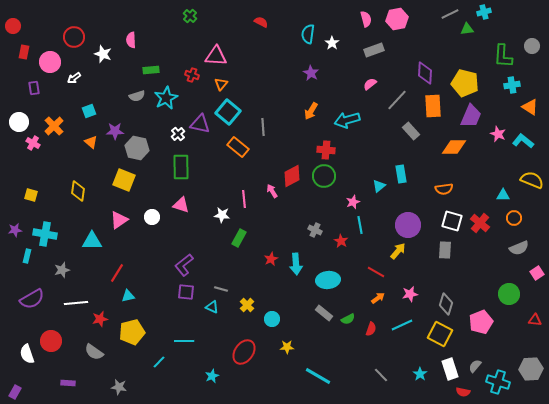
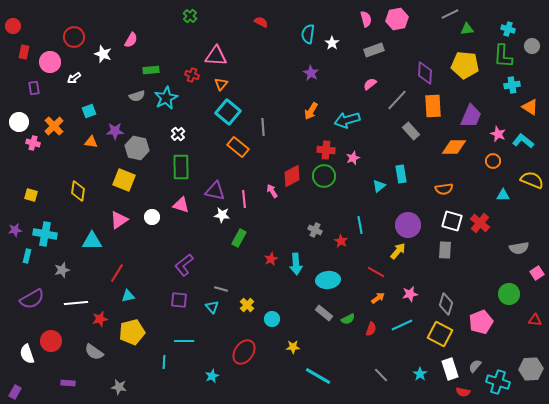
cyan cross at (484, 12): moved 24 px right, 17 px down; rotated 32 degrees clockwise
pink semicircle at (131, 40): rotated 147 degrees counterclockwise
yellow pentagon at (465, 83): moved 18 px up; rotated 8 degrees counterclockwise
purple triangle at (200, 124): moved 15 px right, 67 px down
orange triangle at (91, 142): rotated 32 degrees counterclockwise
pink cross at (33, 143): rotated 16 degrees counterclockwise
pink star at (353, 202): moved 44 px up
orange circle at (514, 218): moved 21 px left, 57 px up
gray semicircle at (519, 248): rotated 12 degrees clockwise
purple square at (186, 292): moved 7 px left, 8 px down
cyan triangle at (212, 307): rotated 24 degrees clockwise
yellow star at (287, 347): moved 6 px right
cyan line at (159, 362): moved 5 px right; rotated 40 degrees counterclockwise
